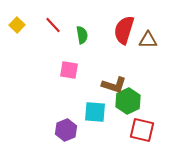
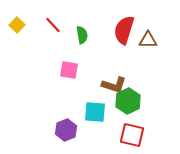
red square: moved 10 px left, 5 px down
